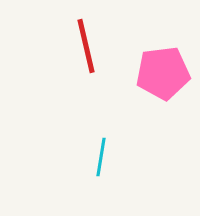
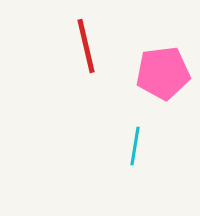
cyan line: moved 34 px right, 11 px up
